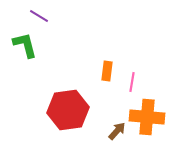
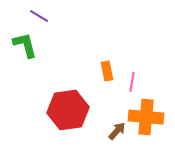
orange rectangle: rotated 18 degrees counterclockwise
orange cross: moved 1 px left
